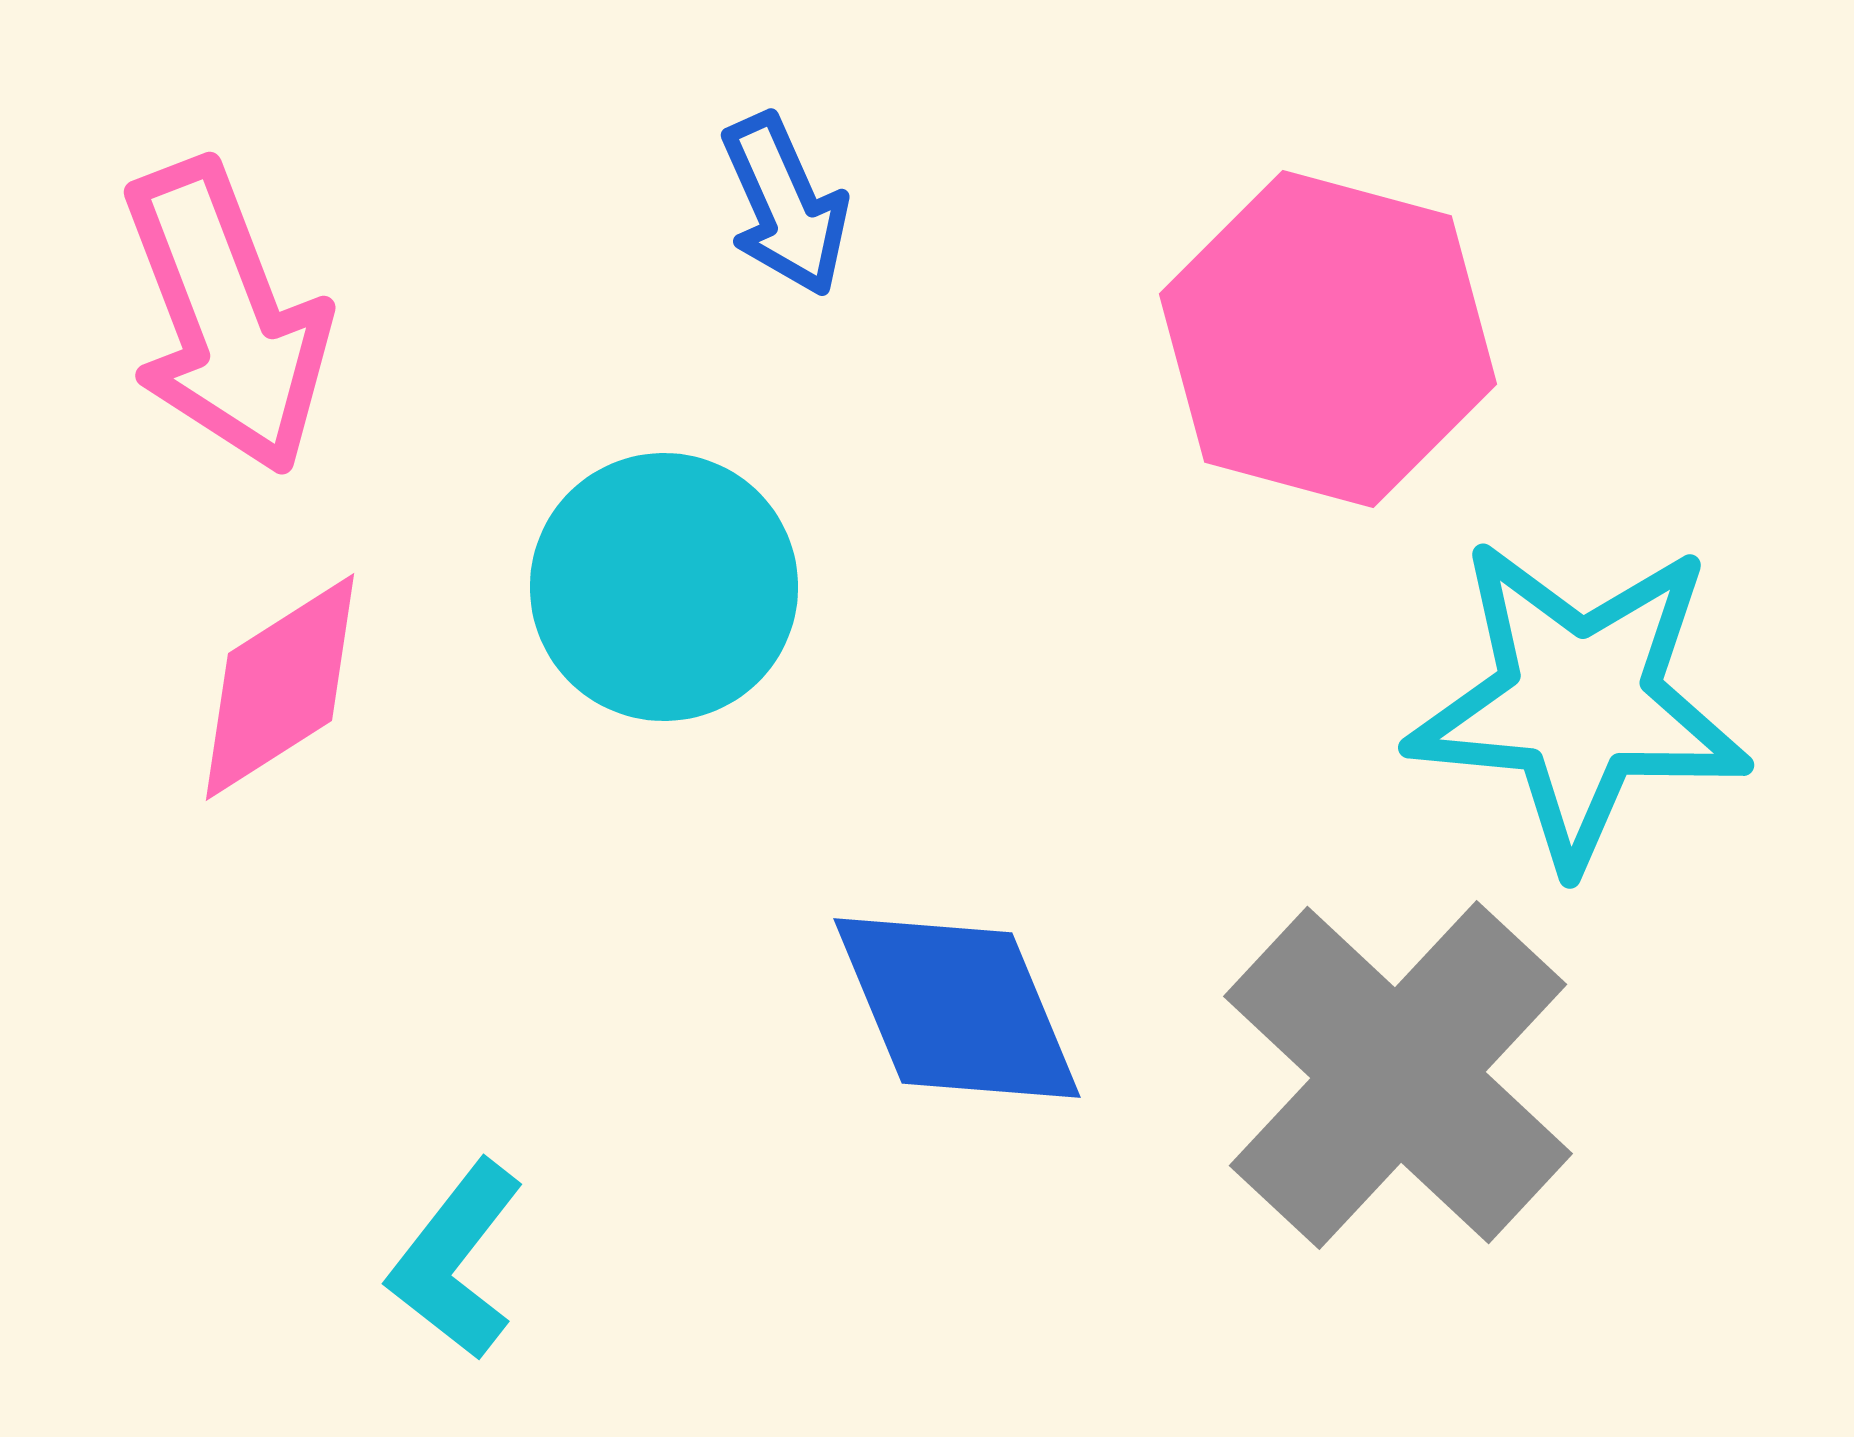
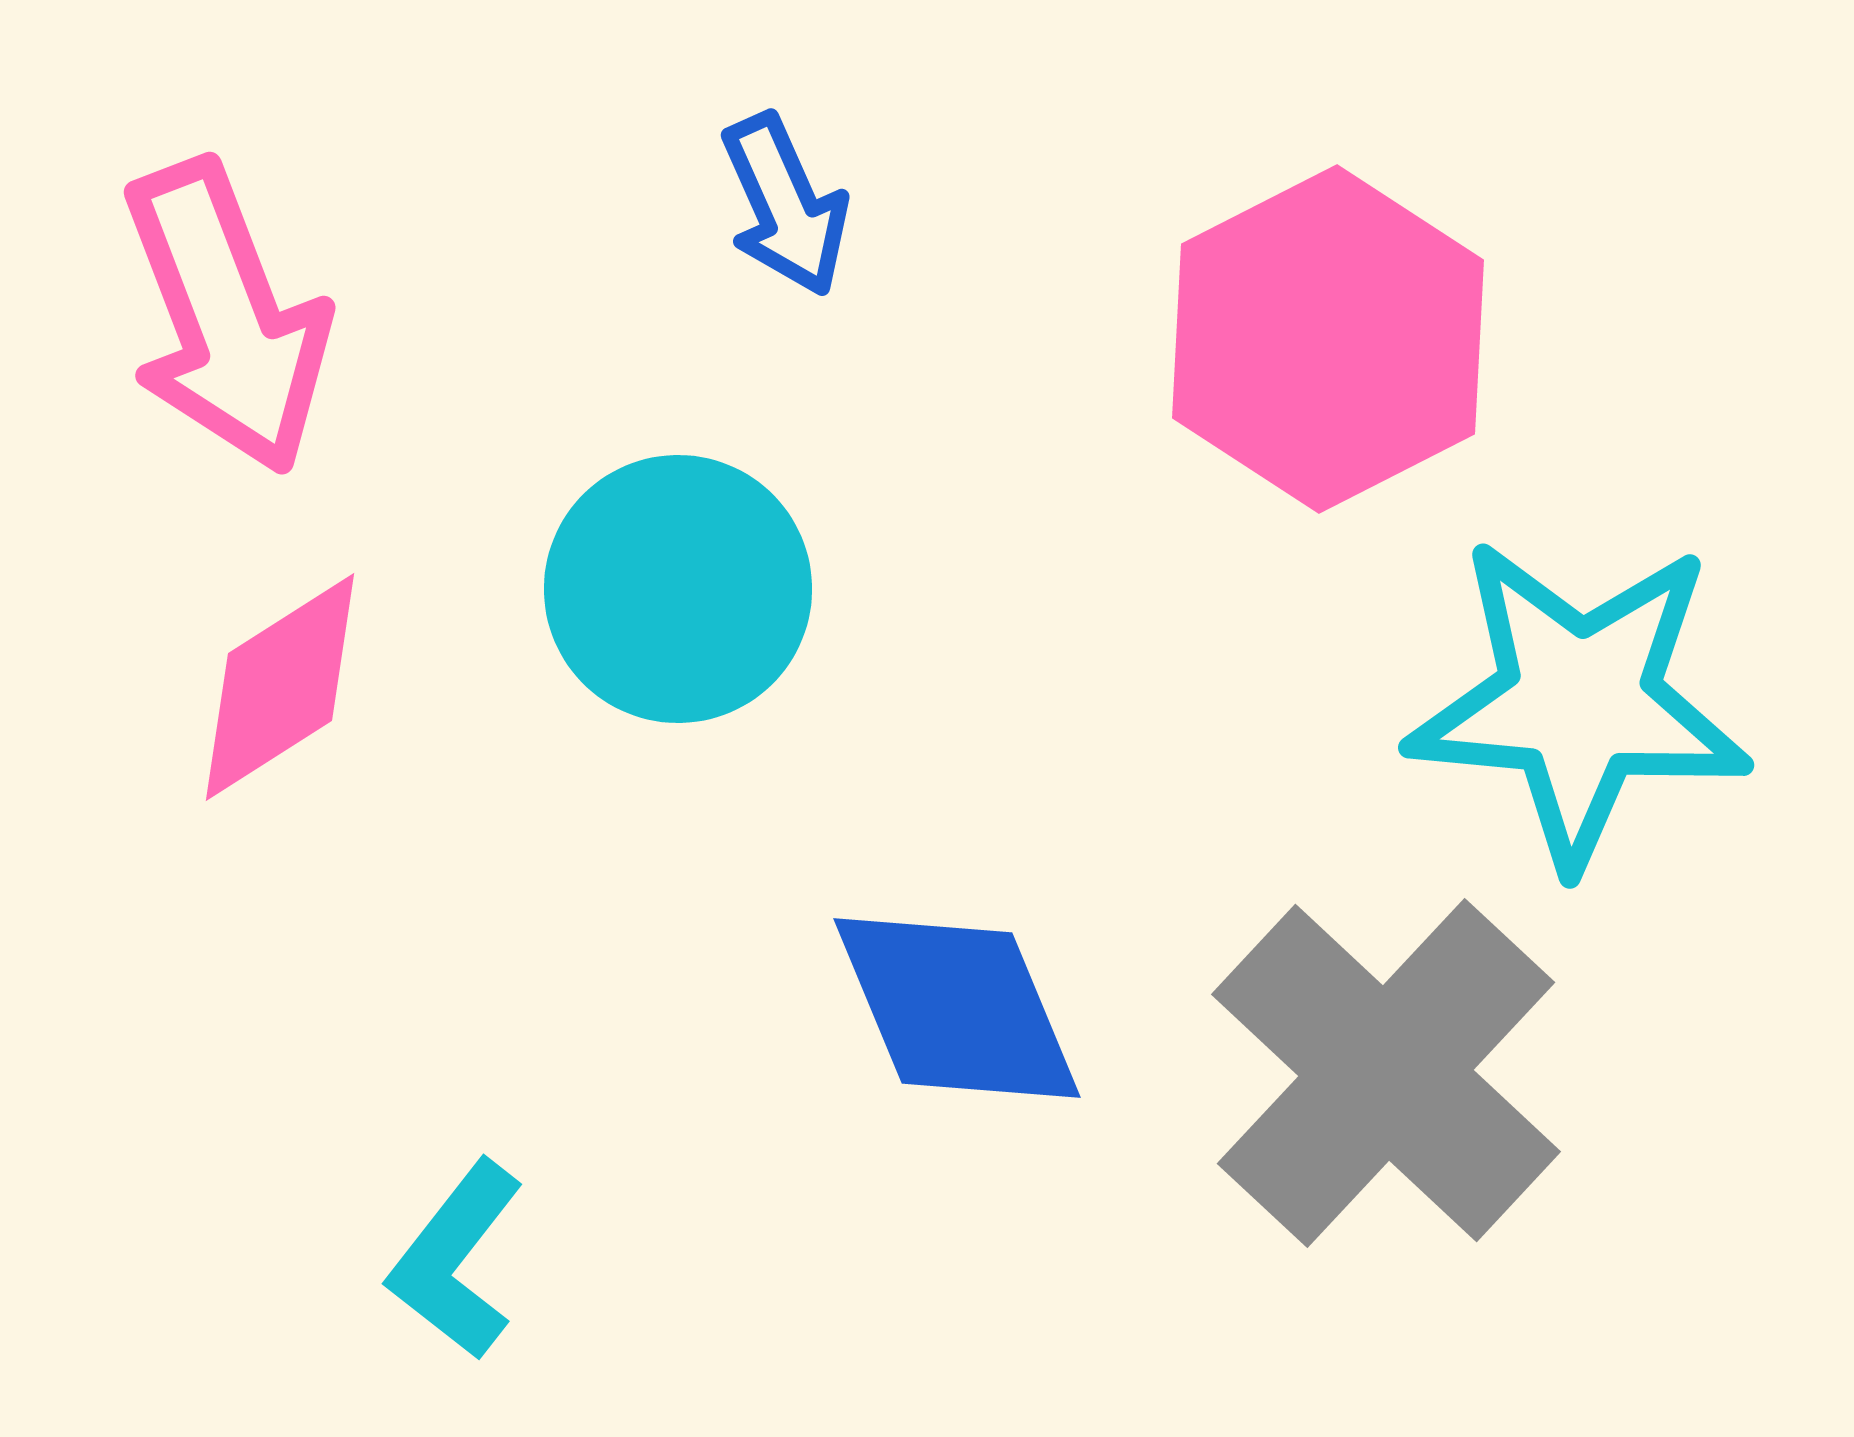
pink hexagon: rotated 18 degrees clockwise
cyan circle: moved 14 px right, 2 px down
gray cross: moved 12 px left, 2 px up
